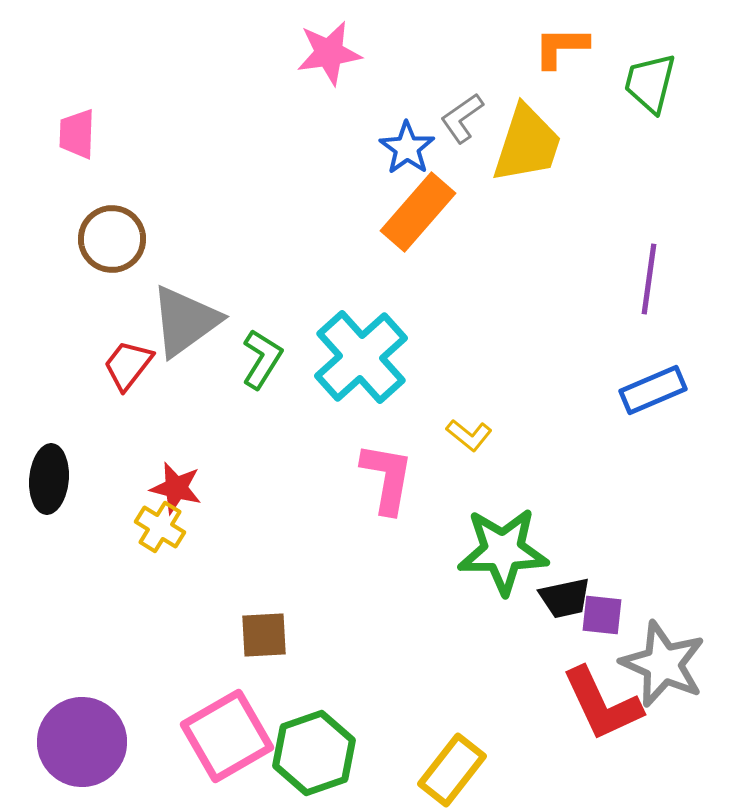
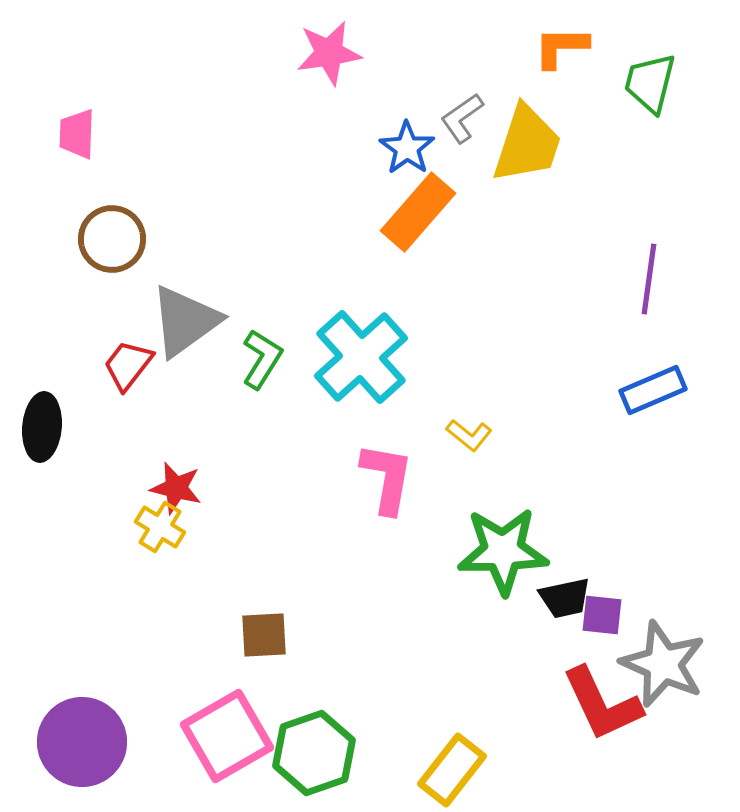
black ellipse: moved 7 px left, 52 px up
